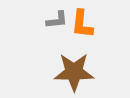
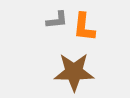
orange L-shape: moved 2 px right, 3 px down
